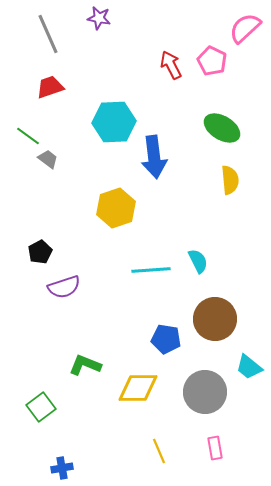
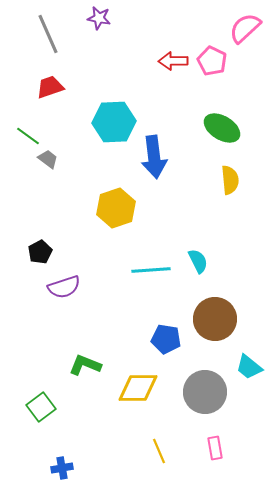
red arrow: moved 2 px right, 4 px up; rotated 64 degrees counterclockwise
